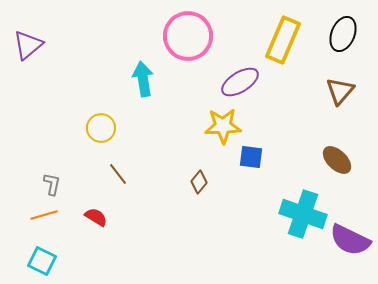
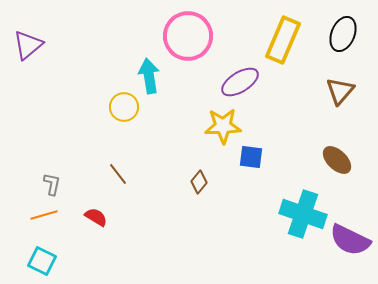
cyan arrow: moved 6 px right, 3 px up
yellow circle: moved 23 px right, 21 px up
